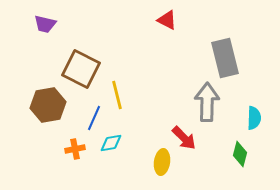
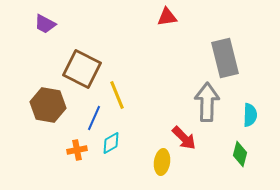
red triangle: moved 3 px up; rotated 35 degrees counterclockwise
purple trapezoid: rotated 15 degrees clockwise
brown square: moved 1 px right
yellow line: rotated 8 degrees counterclockwise
brown hexagon: rotated 20 degrees clockwise
cyan semicircle: moved 4 px left, 3 px up
cyan diamond: rotated 20 degrees counterclockwise
orange cross: moved 2 px right, 1 px down
